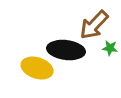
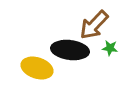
black ellipse: moved 4 px right
